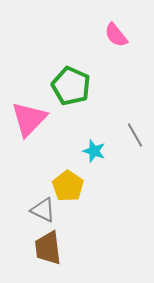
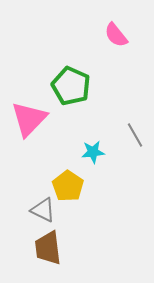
cyan star: moved 1 px left, 1 px down; rotated 25 degrees counterclockwise
